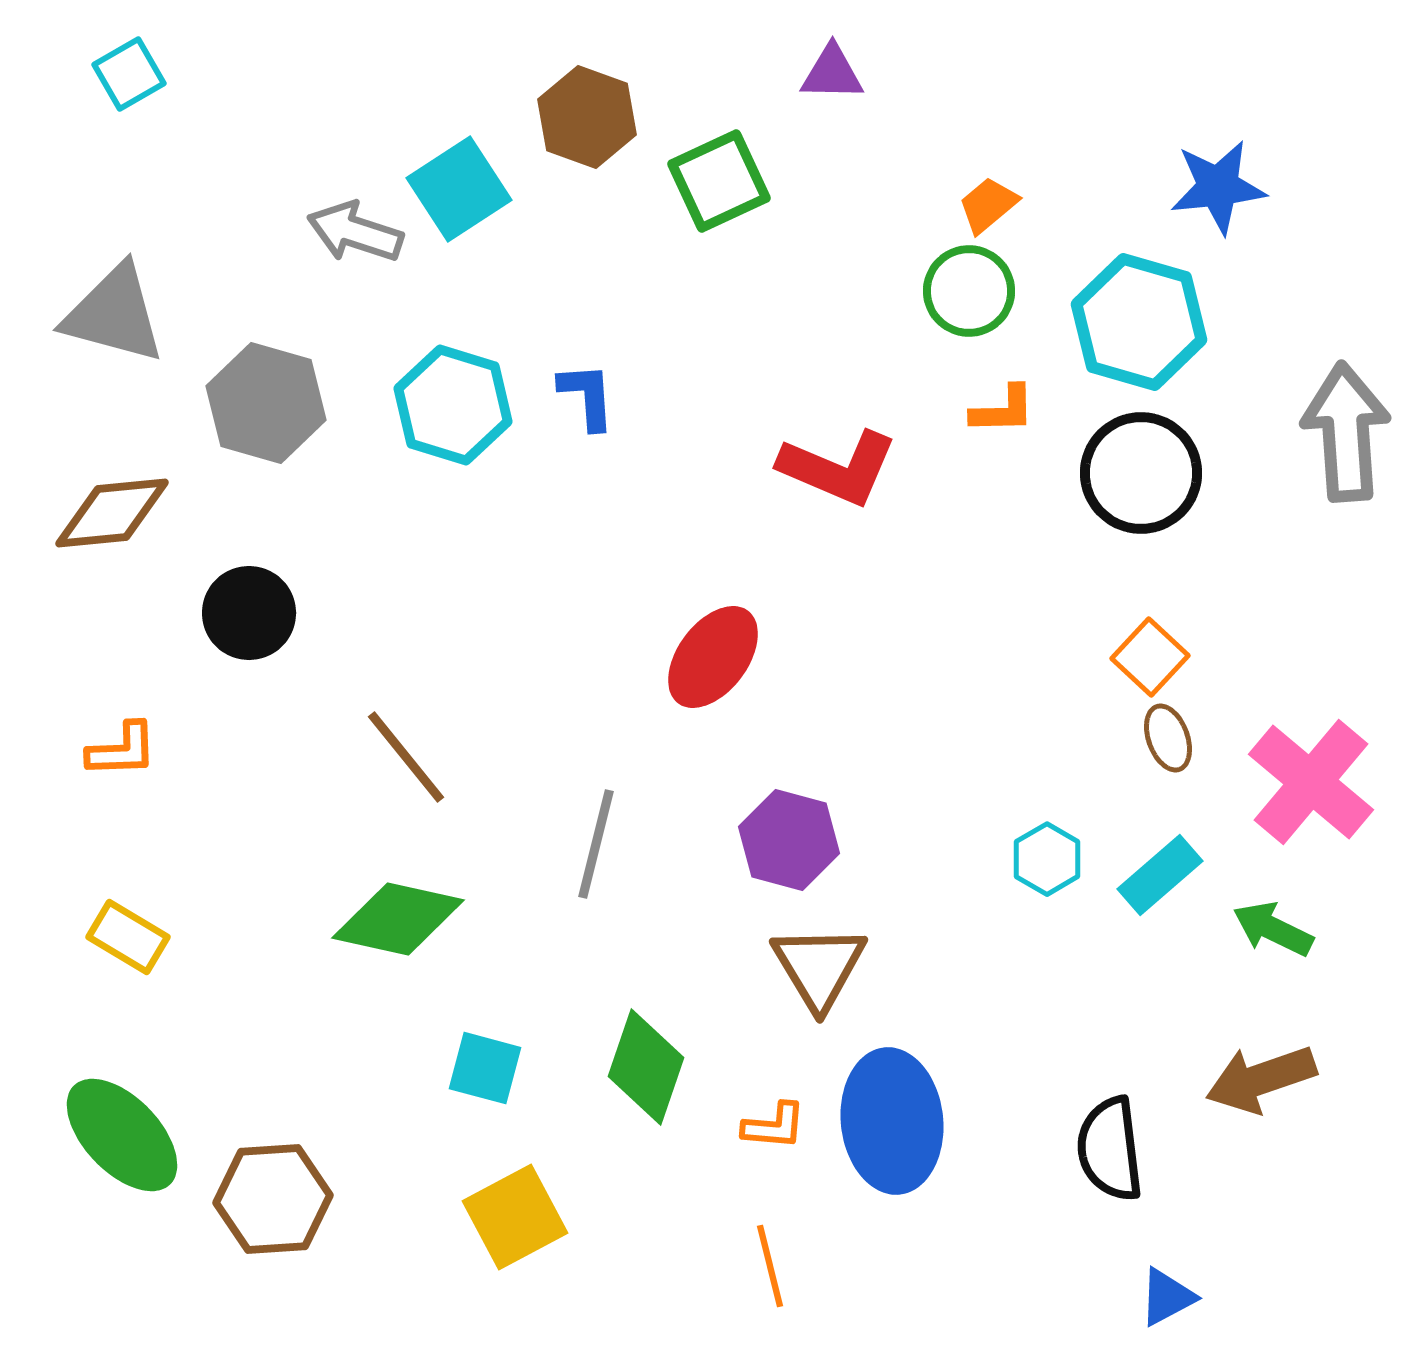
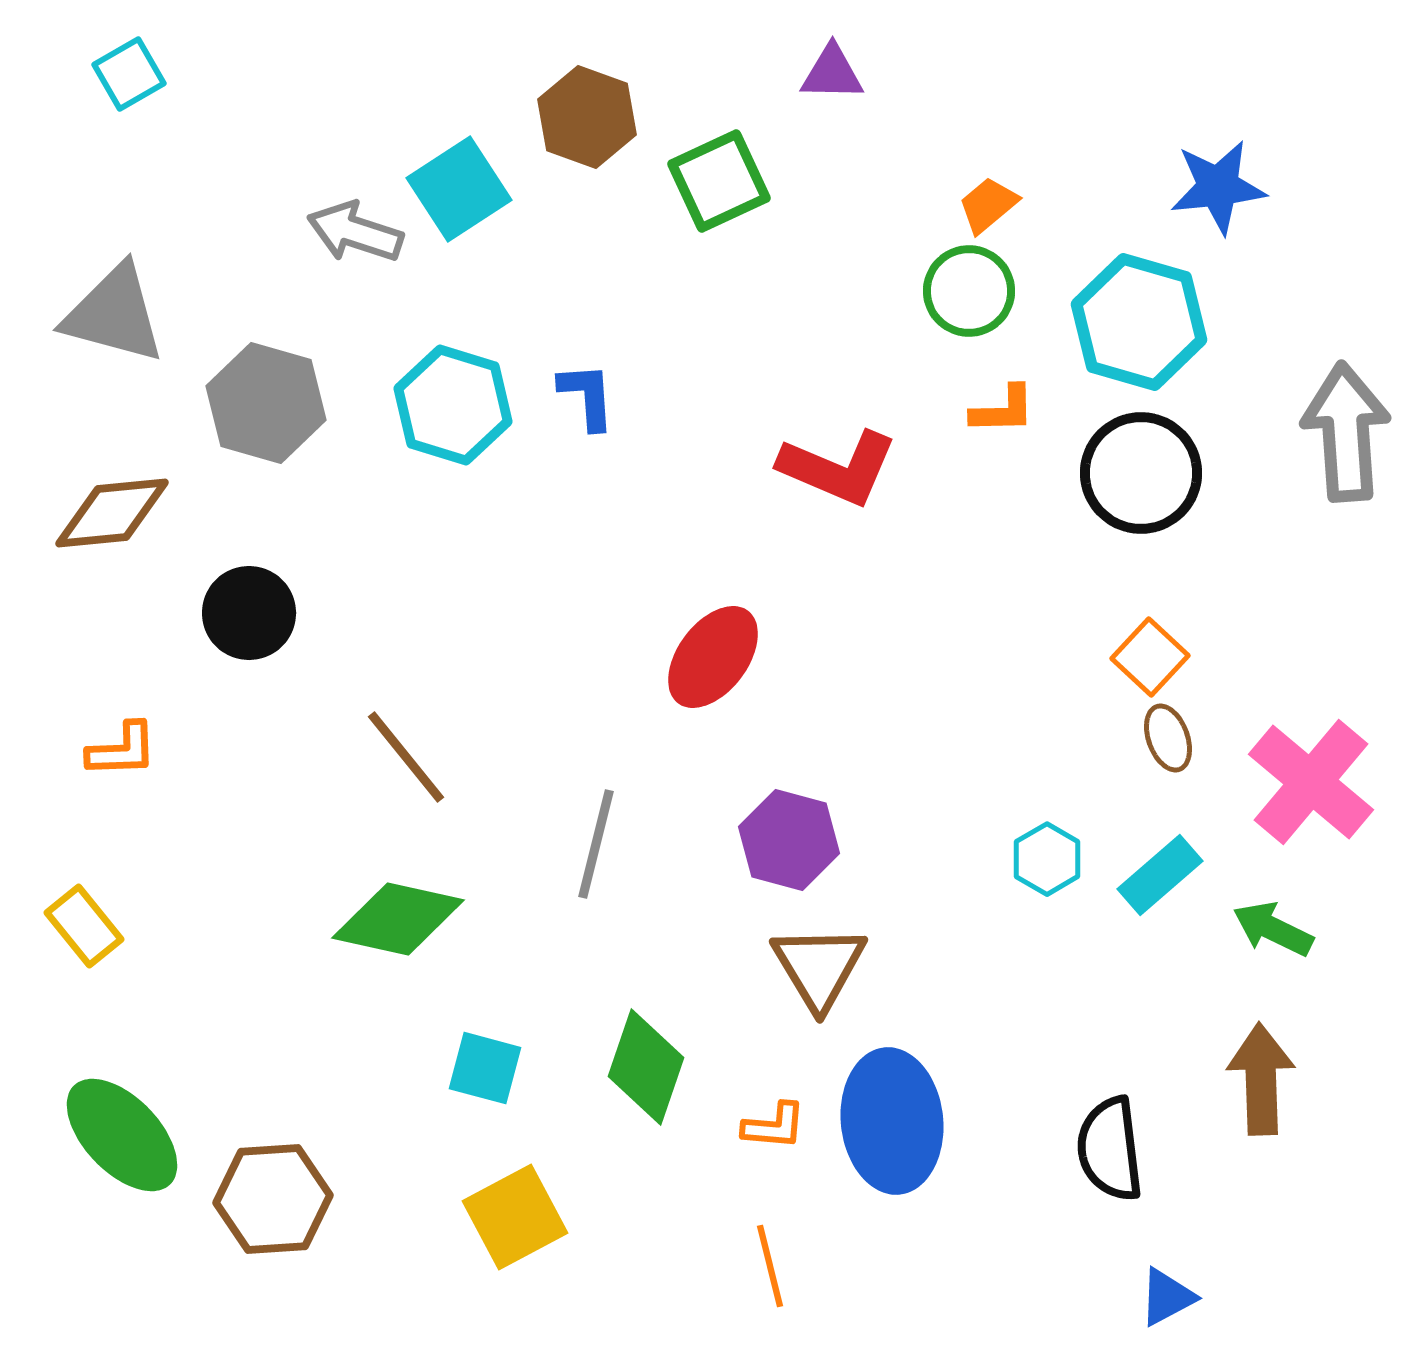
yellow rectangle at (128, 937): moved 44 px left, 11 px up; rotated 20 degrees clockwise
brown arrow at (1261, 1079): rotated 107 degrees clockwise
